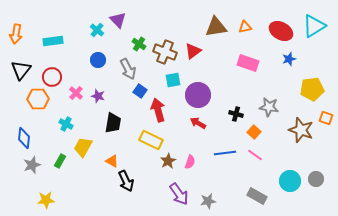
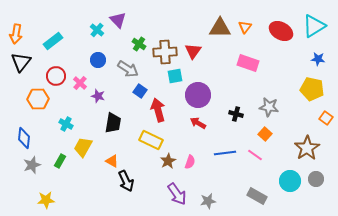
brown triangle at (216, 27): moved 4 px right, 1 px down; rotated 10 degrees clockwise
orange triangle at (245, 27): rotated 40 degrees counterclockwise
cyan rectangle at (53, 41): rotated 30 degrees counterclockwise
red triangle at (193, 51): rotated 18 degrees counterclockwise
brown cross at (165, 52): rotated 25 degrees counterclockwise
blue star at (289, 59): moved 29 px right; rotated 24 degrees clockwise
gray arrow at (128, 69): rotated 30 degrees counterclockwise
black triangle at (21, 70): moved 8 px up
red circle at (52, 77): moved 4 px right, 1 px up
cyan square at (173, 80): moved 2 px right, 4 px up
yellow pentagon at (312, 89): rotated 20 degrees clockwise
pink cross at (76, 93): moved 4 px right, 10 px up
orange square at (326, 118): rotated 16 degrees clockwise
brown star at (301, 130): moved 6 px right, 18 px down; rotated 20 degrees clockwise
orange square at (254, 132): moved 11 px right, 2 px down
purple arrow at (179, 194): moved 2 px left
